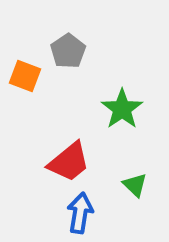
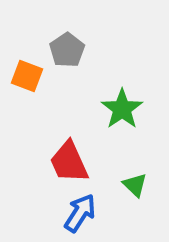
gray pentagon: moved 1 px left, 1 px up
orange square: moved 2 px right
red trapezoid: rotated 105 degrees clockwise
blue arrow: rotated 24 degrees clockwise
